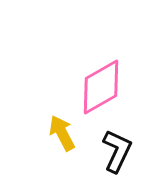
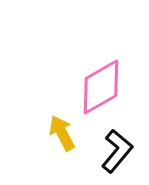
black L-shape: rotated 15 degrees clockwise
